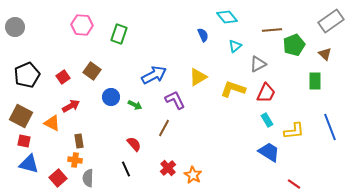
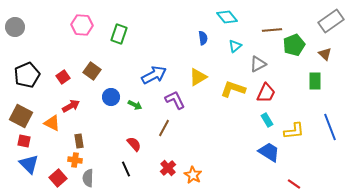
blue semicircle at (203, 35): moved 3 px down; rotated 16 degrees clockwise
blue triangle at (29, 164): rotated 30 degrees clockwise
